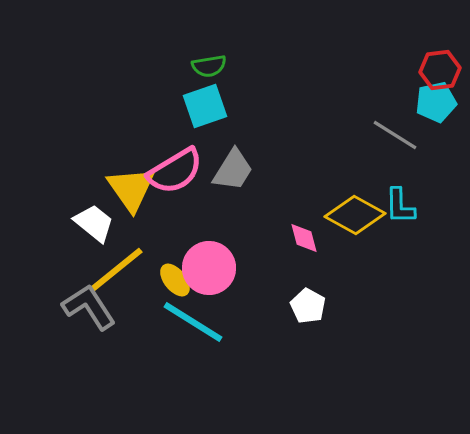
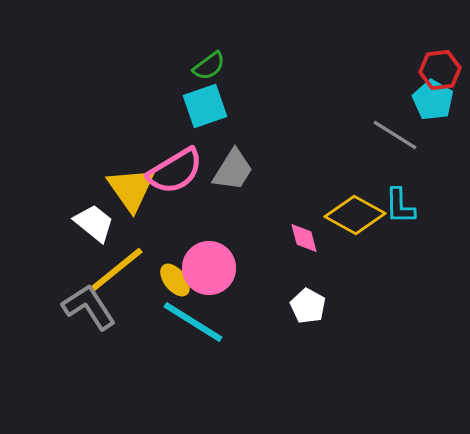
green semicircle: rotated 28 degrees counterclockwise
cyan pentagon: moved 3 px left, 2 px up; rotated 30 degrees counterclockwise
